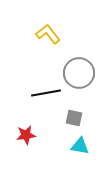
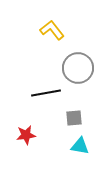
yellow L-shape: moved 4 px right, 4 px up
gray circle: moved 1 px left, 5 px up
gray square: rotated 18 degrees counterclockwise
